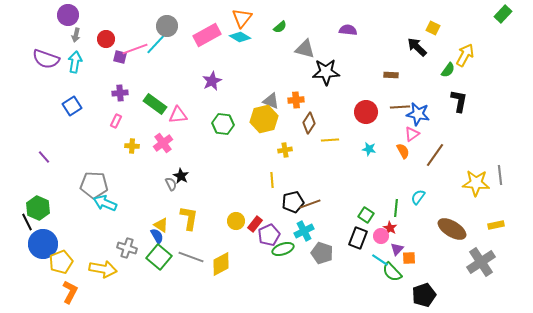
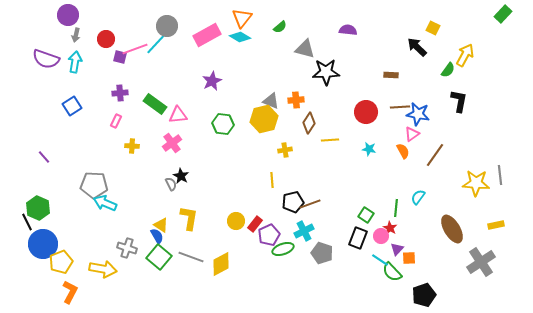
pink cross at (163, 143): moved 9 px right
brown ellipse at (452, 229): rotated 28 degrees clockwise
